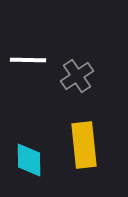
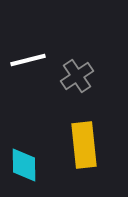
white line: rotated 15 degrees counterclockwise
cyan diamond: moved 5 px left, 5 px down
